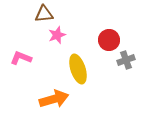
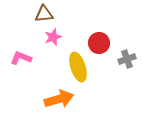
pink star: moved 4 px left, 2 px down
red circle: moved 10 px left, 3 px down
gray cross: moved 1 px right, 1 px up
yellow ellipse: moved 2 px up
orange arrow: moved 5 px right
